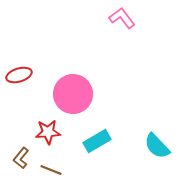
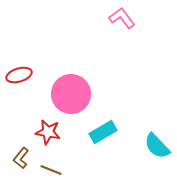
pink circle: moved 2 px left
red star: rotated 15 degrees clockwise
cyan rectangle: moved 6 px right, 9 px up
